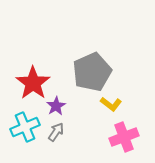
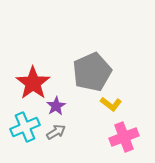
gray arrow: rotated 24 degrees clockwise
